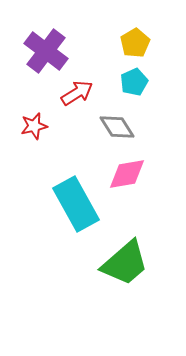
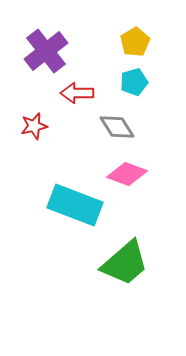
yellow pentagon: moved 1 px up
purple cross: rotated 15 degrees clockwise
cyan pentagon: rotated 8 degrees clockwise
red arrow: rotated 148 degrees counterclockwise
pink diamond: rotated 30 degrees clockwise
cyan rectangle: moved 1 px left, 1 px down; rotated 40 degrees counterclockwise
